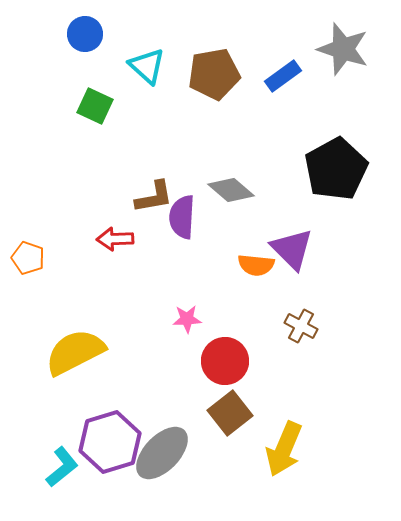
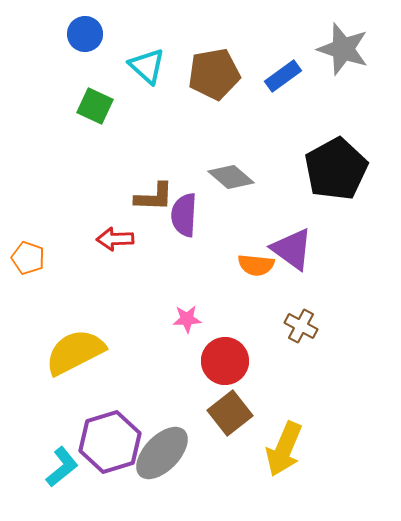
gray diamond: moved 13 px up
brown L-shape: rotated 12 degrees clockwise
purple semicircle: moved 2 px right, 2 px up
purple triangle: rotated 9 degrees counterclockwise
